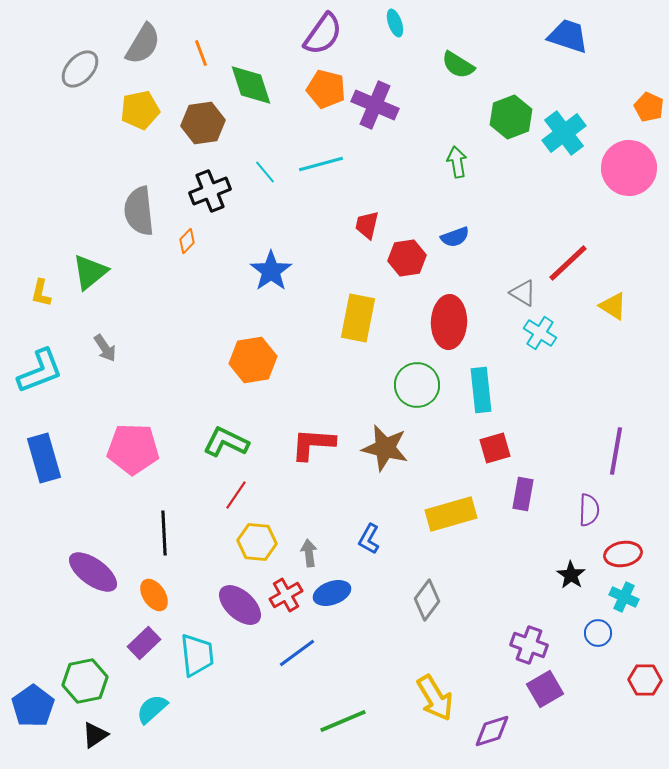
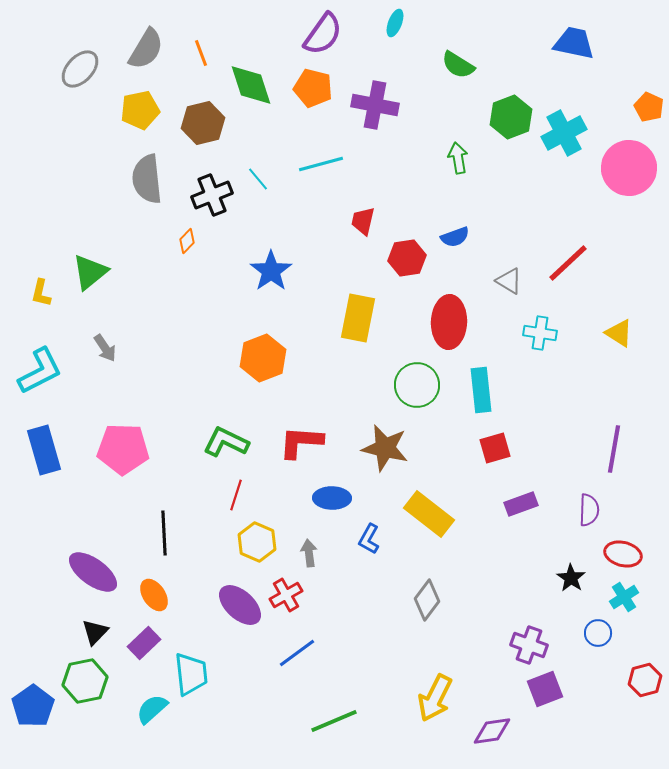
cyan ellipse at (395, 23): rotated 40 degrees clockwise
blue trapezoid at (568, 36): moved 6 px right, 7 px down; rotated 6 degrees counterclockwise
gray semicircle at (143, 44): moved 3 px right, 5 px down
orange pentagon at (326, 89): moved 13 px left, 1 px up
purple cross at (375, 105): rotated 12 degrees counterclockwise
brown hexagon at (203, 123): rotated 6 degrees counterclockwise
cyan cross at (564, 133): rotated 9 degrees clockwise
green arrow at (457, 162): moved 1 px right, 4 px up
cyan line at (265, 172): moved 7 px left, 7 px down
black cross at (210, 191): moved 2 px right, 4 px down
gray semicircle at (139, 211): moved 8 px right, 32 px up
red trapezoid at (367, 225): moved 4 px left, 4 px up
gray triangle at (523, 293): moved 14 px left, 12 px up
yellow triangle at (613, 306): moved 6 px right, 27 px down
cyan cross at (540, 333): rotated 24 degrees counterclockwise
orange hexagon at (253, 360): moved 10 px right, 2 px up; rotated 12 degrees counterclockwise
cyan L-shape at (40, 371): rotated 6 degrees counterclockwise
red L-shape at (313, 444): moved 12 px left, 2 px up
pink pentagon at (133, 449): moved 10 px left
purple line at (616, 451): moved 2 px left, 2 px up
blue rectangle at (44, 458): moved 8 px up
purple rectangle at (523, 494): moved 2 px left, 10 px down; rotated 60 degrees clockwise
red line at (236, 495): rotated 16 degrees counterclockwise
yellow rectangle at (451, 514): moved 22 px left; rotated 54 degrees clockwise
yellow hexagon at (257, 542): rotated 18 degrees clockwise
red ellipse at (623, 554): rotated 24 degrees clockwise
black star at (571, 575): moved 3 px down
blue ellipse at (332, 593): moved 95 px up; rotated 21 degrees clockwise
cyan cross at (624, 597): rotated 32 degrees clockwise
cyan trapezoid at (197, 655): moved 6 px left, 19 px down
red hexagon at (645, 680): rotated 16 degrees counterclockwise
purple square at (545, 689): rotated 9 degrees clockwise
yellow arrow at (435, 698): rotated 57 degrees clockwise
green line at (343, 721): moved 9 px left
purple diamond at (492, 731): rotated 9 degrees clockwise
black triangle at (95, 735): moved 103 px up; rotated 12 degrees counterclockwise
